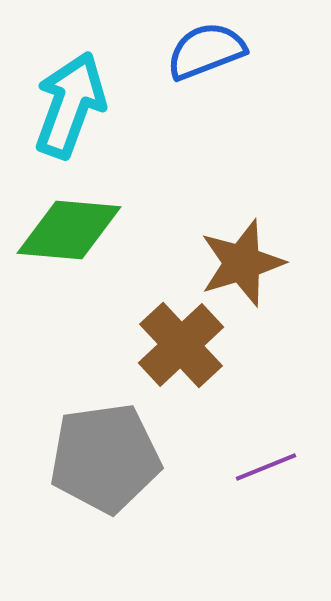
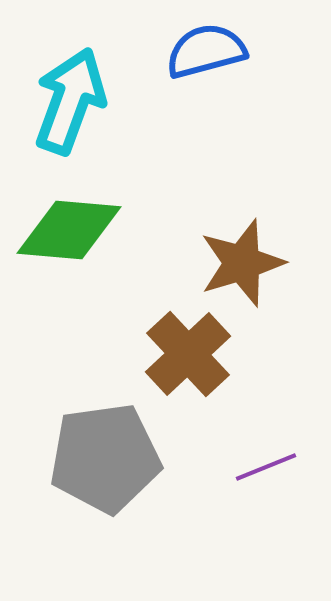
blue semicircle: rotated 6 degrees clockwise
cyan arrow: moved 4 px up
brown cross: moved 7 px right, 9 px down
